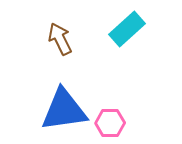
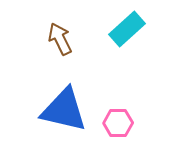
blue triangle: rotated 21 degrees clockwise
pink hexagon: moved 8 px right
